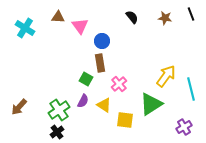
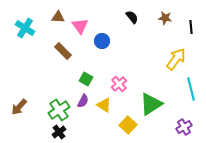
black line: moved 13 px down; rotated 16 degrees clockwise
brown rectangle: moved 37 px left, 12 px up; rotated 36 degrees counterclockwise
yellow arrow: moved 10 px right, 17 px up
yellow square: moved 3 px right, 5 px down; rotated 36 degrees clockwise
black cross: moved 2 px right
